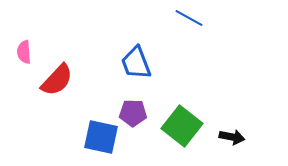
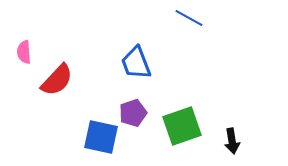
purple pentagon: rotated 20 degrees counterclockwise
green square: rotated 33 degrees clockwise
black arrow: moved 4 px down; rotated 70 degrees clockwise
